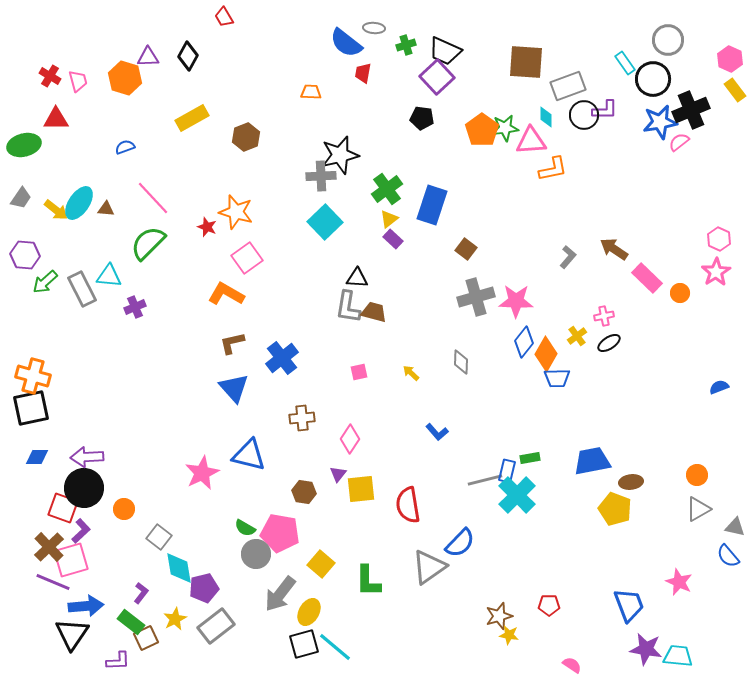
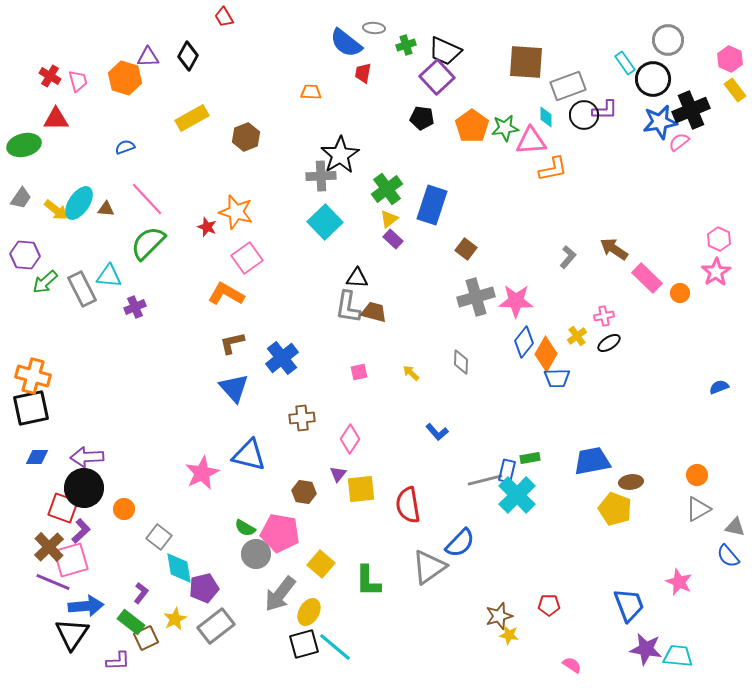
orange pentagon at (482, 130): moved 10 px left, 4 px up
black star at (340, 155): rotated 18 degrees counterclockwise
pink line at (153, 198): moved 6 px left, 1 px down
